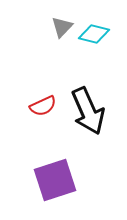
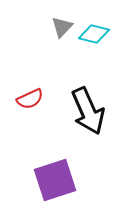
red semicircle: moved 13 px left, 7 px up
